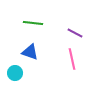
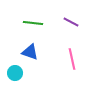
purple line: moved 4 px left, 11 px up
